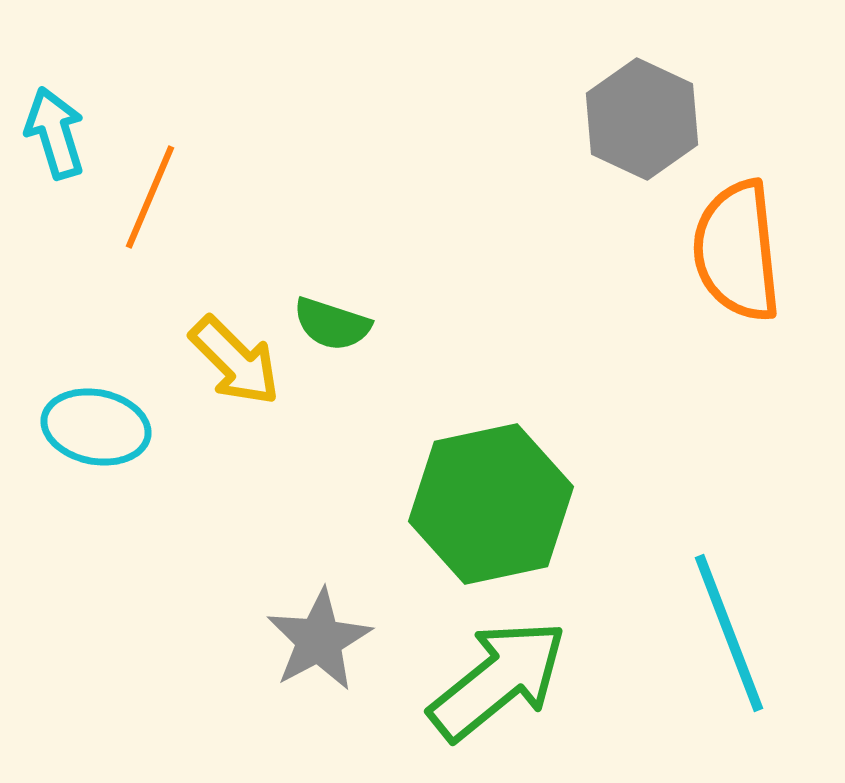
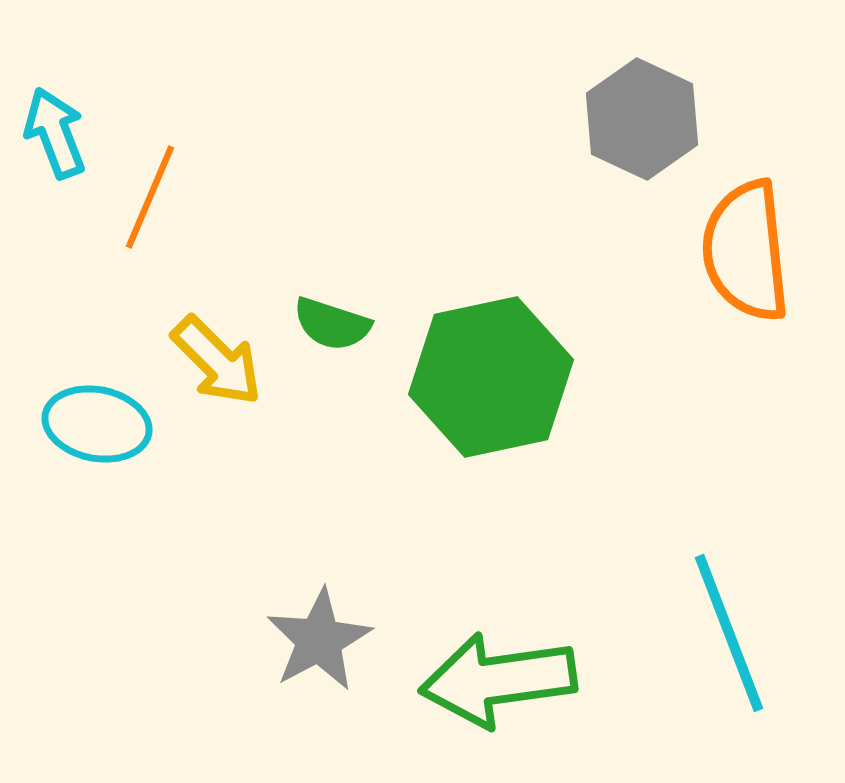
cyan arrow: rotated 4 degrees counterclockwise
orange semicircle: moved 9 px right
yellow arrow: moved 18 px left
cyan ellipse: moved 1 px right, 3 px up
green hexagon: moved 127 px up
green arrow: rotated 149 degrees counterclockwise
